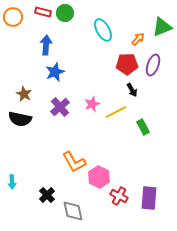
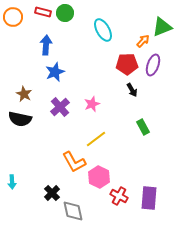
orange arrow: moved 5 px right, 2 px down
yellow line: moved 20 px left, 27 px down; rotated 10 degrees counterclockwise
black cross: moved 5 px right, 2 px up
